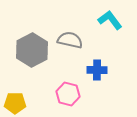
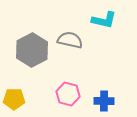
cyan L-shape: moved 6 px left; rotated 140 degrees clockwise
blue cross: moved 7 px right, 31 px down
yellow pentagon: moved 1 px left, 4 px up
